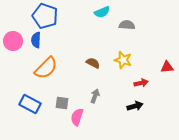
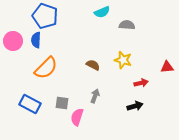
brown semicircle: moved 2 px down
